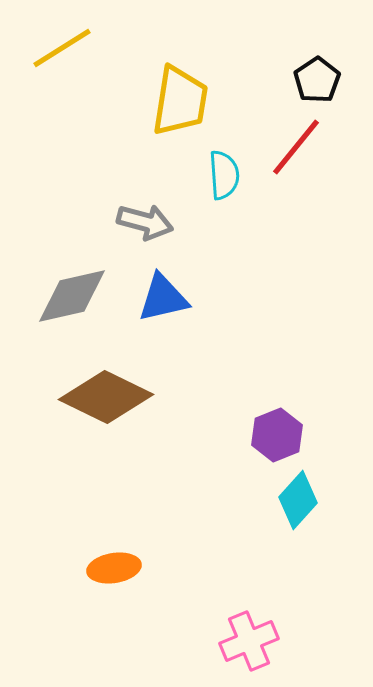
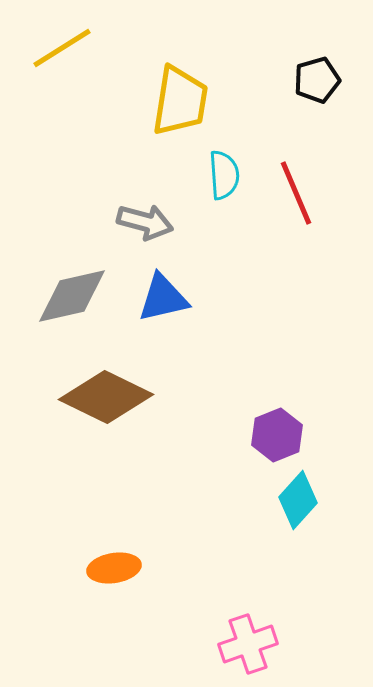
black pentagon: rotated 18 degrees clockwise
red line: moved 46 px down; rotated 62 degrees counterclockwise
pink cross: moved 1 px left, 3 px down; rotated 4 degrees clockwise
